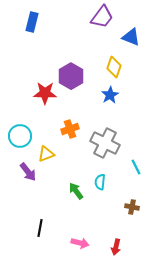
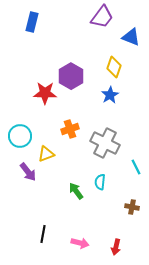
black line: moved 3 px right, 6 px down
